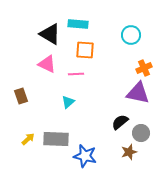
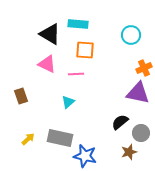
gray rectangle: moved 4 px right, 1 px up; rotated 10 degrees clockwise
